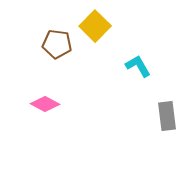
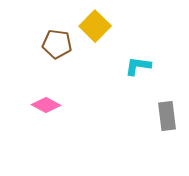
cyan L-shape: rotated 52 degrees counterclockwise
pink diamond: moved 1 px right, 1 px down
